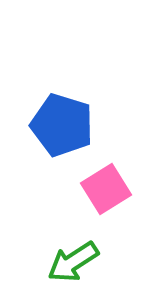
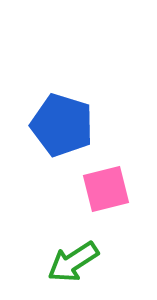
pink square: rotated 18 degrees clockwise
